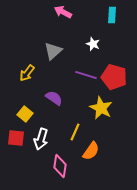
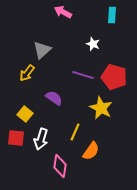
gray triangle: moved 11 px left, 1 px up
purple line: moved 3 px left
